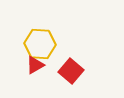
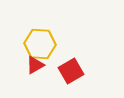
red square: rotated 20 degrees clockwise
